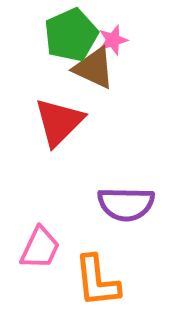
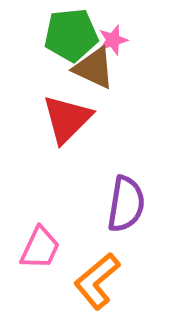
green pentagon: rotated 18 degrees clockwise
red triangle: moved 8 px right, 3 px up
purple semicircle: rotated 82 degrees counterclockwise
orange L-shape: rotated 56 degrees clockwise
